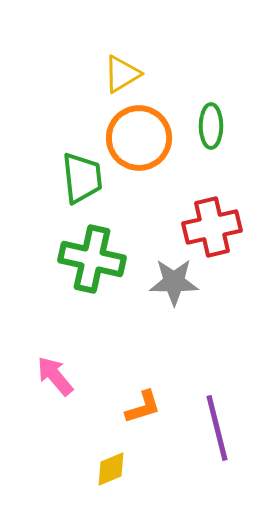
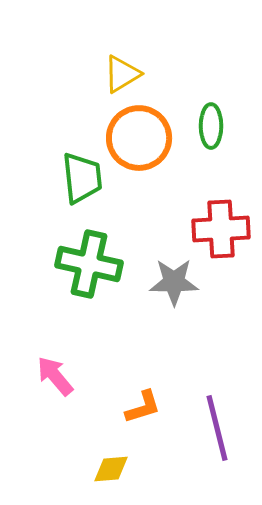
red cross: moved 9 px right, 2 px down; rotated 10 degrees clockwise
green cross: moved 3 px left, 5 px down
yellow diamond: rotated 18 degrees clockwise
